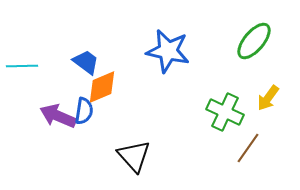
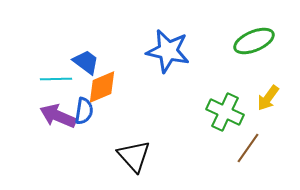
green ellipse: rotated 27 degrees clockwise
cyan line: moved 34 px right, 13 px down
